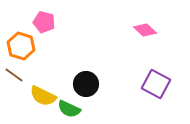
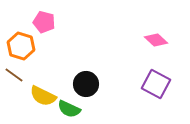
pink diamond: moved 11 px right, 10 px down
